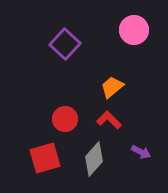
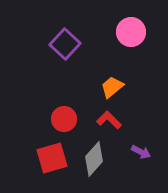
pink circle: moved 3 px left, 2 px down
red circle: moved 1 px left
red square: moved 7 px right
